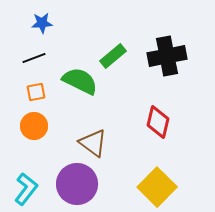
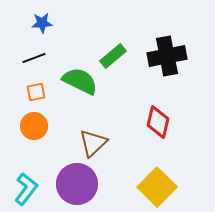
brown triangle: rotated 40 degrees clockwise
